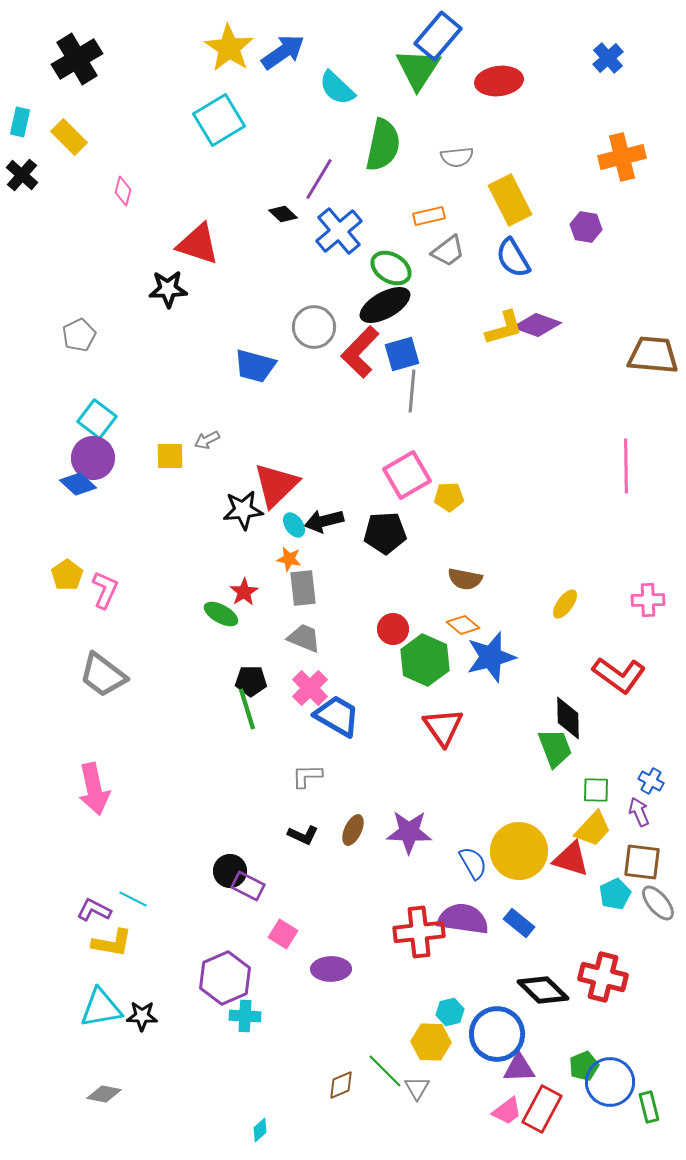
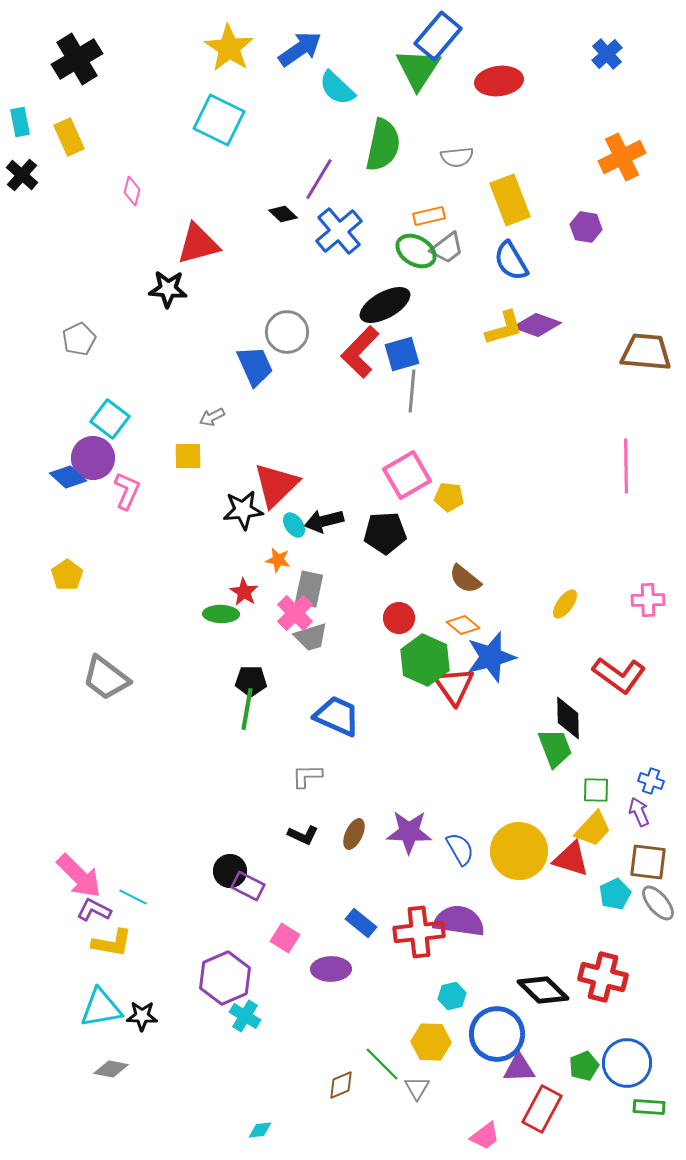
blue arrow at (283, 52): moved 17 px right, 3 px up
blue cross at (608, 58): moved 1 px left, 4 px up
cyan square at (219, 120): rotated 33 degrees counterclockwise
cyan rectangle at (20, 122): rotated 24 degrees counterclockwise
yellow rectangle at (69, 137): rotated 21 degrees clockwise
orange cross at (622, 157): rotated 12 degrees counterclockwise
pink diamond at (123, 191): moved 9 px right
yellow rectangle at (510, 200): rotated 6 degrees clockwise
red triangle at (198, 244): rotated 33 degrees counterclockwise
gray trapezoid at (448, 251): moved 1 px left, 3 px up
blue semicircle at (513, 258): moved 2 px left, 3 px down
green ellipse at (391, 268): moved 25 px right, 17 px up
black star at (168, 289): rotated 6 degrees clockwise
gray circle at (314, 327): moved 27 px left, 5 px down
gray pentagon at (79, 335): moved 4 px down
brown trapezoid at (653, 355): moved 7 px left, 3 px up
blue trapezoid at (255, 366): rotated 129 degrees counterclockwise
cyan square at (97, 419): moved 13 px right
gray arrow at (207, 440): moved 5 px right, 23 px up
yellow square at (170, 456): moved 18 px right
blue diamond at (78, 484): moved 10 px left, 7 px up
yellow pentagon at (449, 497): rotated 8 degrees clockwise
orange star at (289, 559): moved 11 px left, 1 px down
brown semicircle at (465, 579): rotated 28 degrees clockwise
gray rectangle at (303, 588): moved 6 px right, 1 px down; rotated 18 degrees clockwise
pink L-shape at (105, 590): moved 22 px right, 99 px up
red star at (244, 592): rotated 8 degrees counterclockwise
green ellipse at (221, 614): rotated 28 degrees counterclockwise
red circle at (393, 629): moved 6 px right, 11 px up
gray trapezoid at (304, 638): moved 7 px right, 1 px up; rotated 141 degrees clockwise
gray trapezoid at (103, 675): moved 3 px right, 3 px down
pink cross at (310, 688): moved 15 px left, 75 px up
green line at (247, 709): rotated 27 degrees clockwise
blue trapezoid at (337, 716): rotated 6 degrees counterclockwise
red triangle at (443, 727): moved 11 px right, 41 px up
blue cross at (651, 781): rotated 10 degrees counterclockwise
pink arrow at (94, 789): moved 15 px left, 87 px down; rotated 33 degrees counterclockwise
brown ellipse at (353, 830): moved 1 px right, 4 px down
brown square at (642, 862): moved 6 px right
blue semicircle at (473, 863): moved 13 px left, 14 px up
cyan line at (133, 899): moved 2 px up
purple semicircle at (463, 919): moved 4 px left, 2 px down
blue rectangle at (519, 923): moved 158 px left
pink square at (283, 934): moved 2 px right, 4 px down
cyan hexagon at (450, 1012): moved 2 px right, 16 px up
cyan cross at (245, 1016): rotated 28 degrees clockwise
green line at (385, 1071): moved 3 px left, 7 px up
blue circle at (610, 1082): moved 17 px right, 19 px up
gray diamond at (104, 1094): moved 7 px right, 25 px up
green rectangle at (649, 1107): rotated 72 degrees counterclockwise
pink trapezoid at (507, 1111): moved 22 px left, 25 px down
cyan diamond at (260, 1130): rotated 35 degrees clockwise
